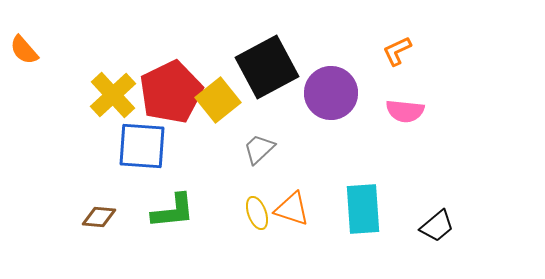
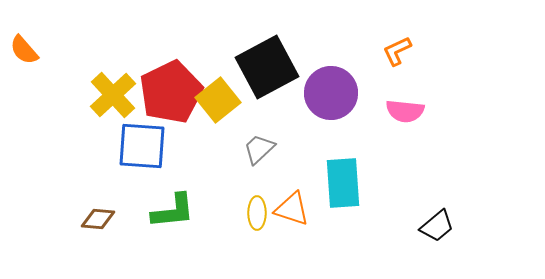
cyan rectangle: moved 20 px left, 26 px up
yellow ellipse: rotated 20 degrees clockwise
brown diamond: moved 1 px left, 2 px down
